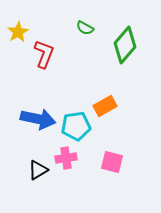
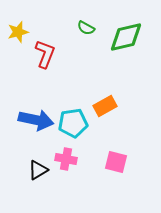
green semicircle: moved 1 px right
yellow star: rotated 15 degrees clockwise
green diamond: moved 1 px right, 8 px up; rotated 36 degrees clockwise
red L-shape: moved 1 px right
blue arrow: moved 2 px left, 1 px down
cyan pentagon: moved 3 px left, 3 px up
pink cross: moved 1 px down; rotated 20 degrees clockwise
pink square: moved 4 px right
